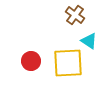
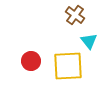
cyan triangle: rotated 18 degrees clockwise
yellow square: moved 3 px down
